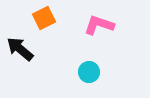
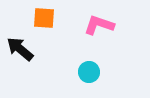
orange square: rotated 30 degrees clockwise
